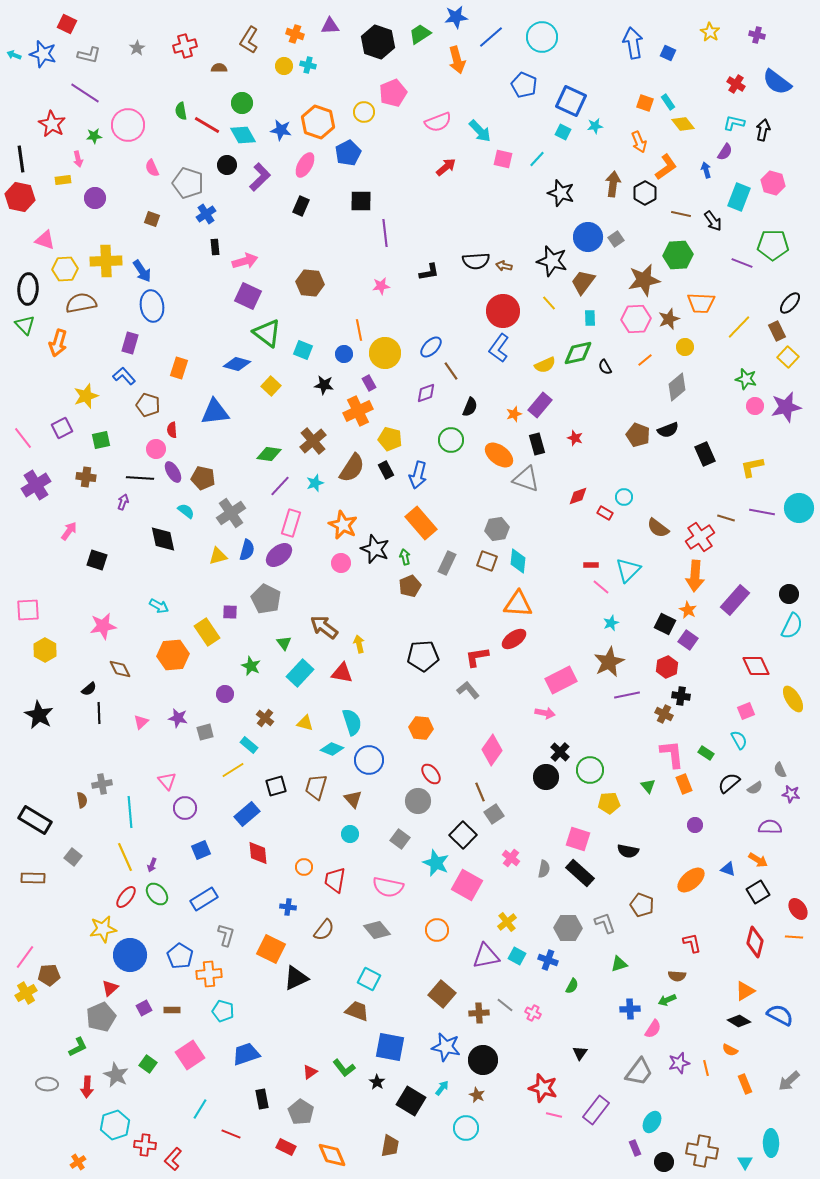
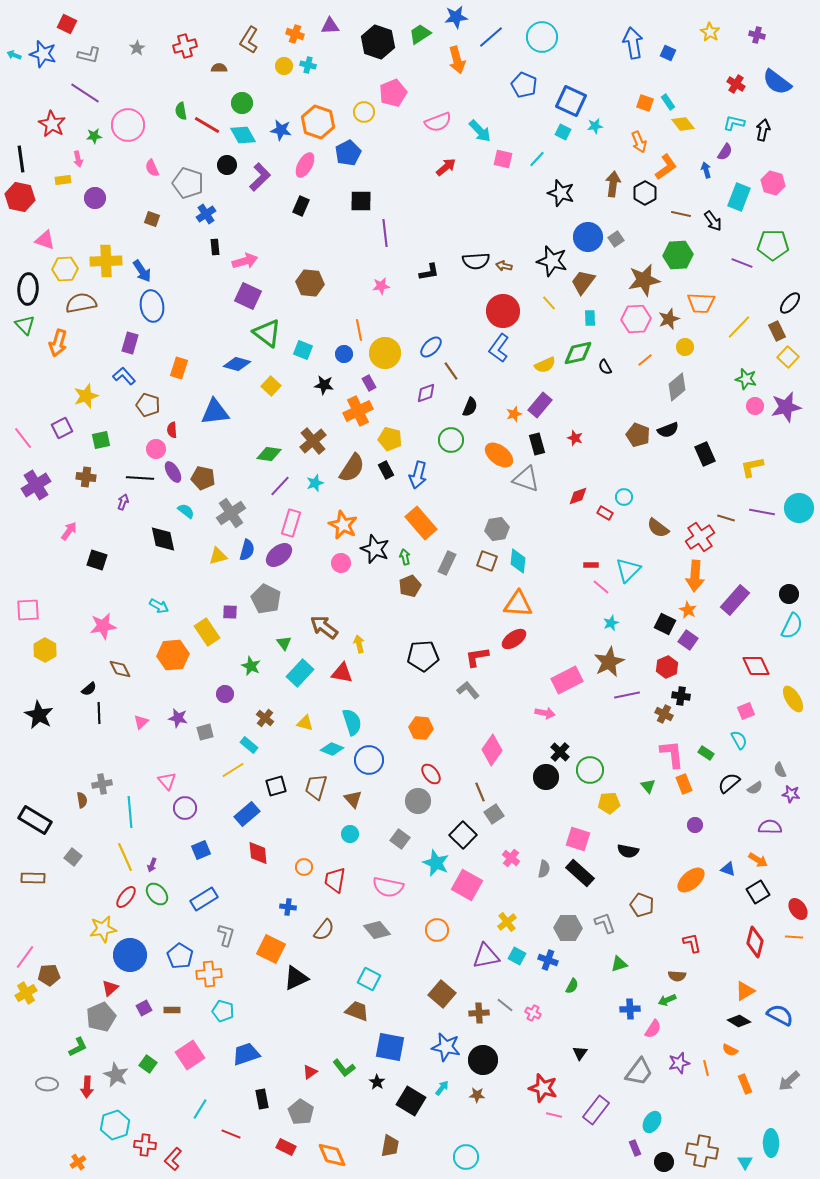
pink rectangle at (561, 680): moved 6 px right
brown star at (477, 1095): rotated 21 degrees counterclockwise
cyan circle at (466, 1128): moved 29 px down
